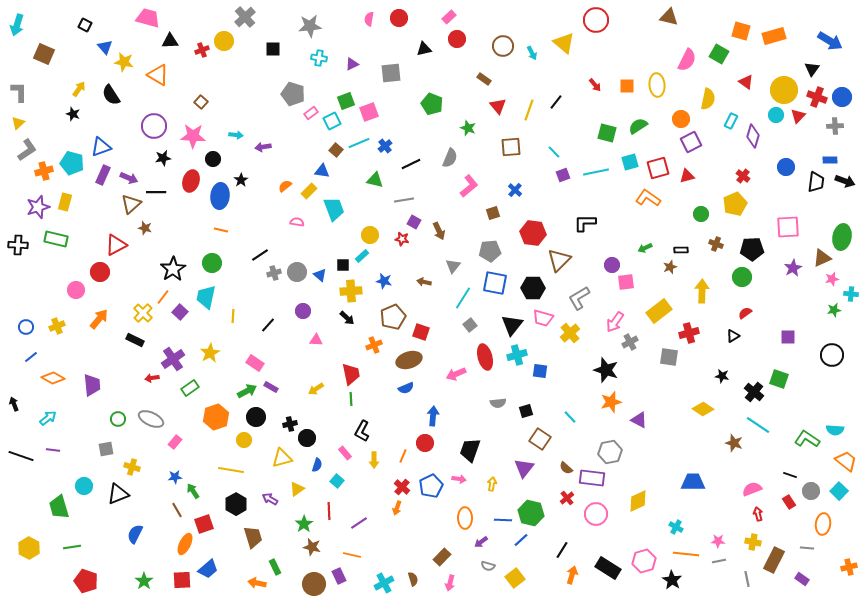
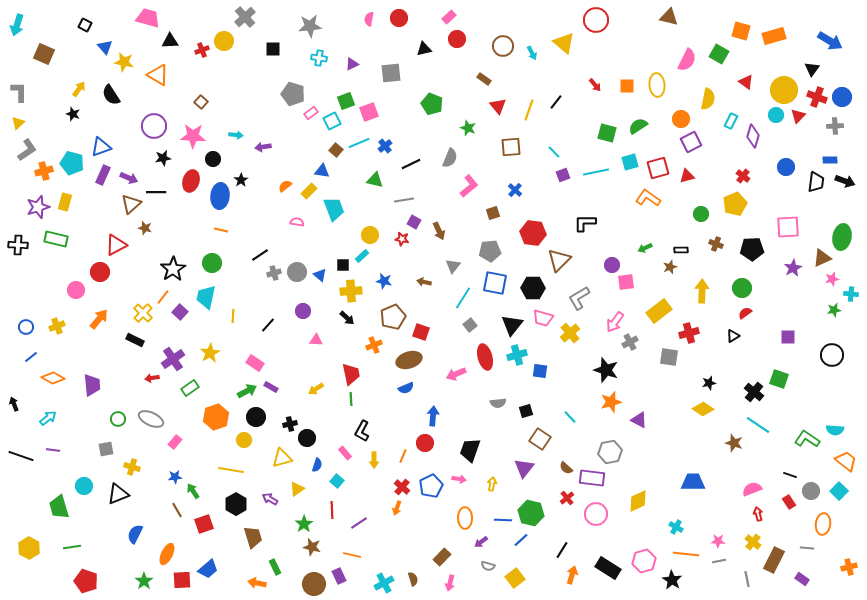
green circle at (742, 277): moved 11 px down
black star at (722, 376): moved 13 px left, 7 px down; rotated 24 degrees counterclockwise
red line at (329, 511): moved 3 px right, 1 px up
yellow cross at (753, 542): rotated 28 degrees clockwise
orange ellipse at (185, 544): moved 18 px left, 10 px down
